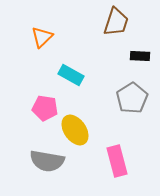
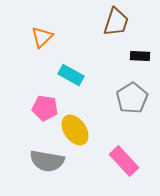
pink rectangle: moved 7 px right; rotated 28 degrees counterclockwise
